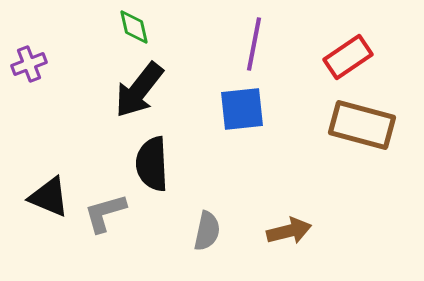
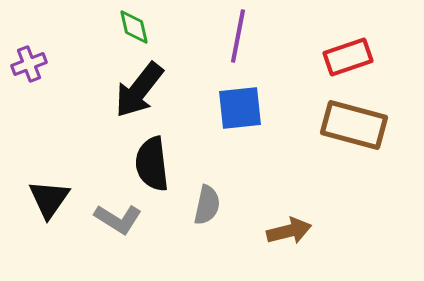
purple line: moved 16 px left, 8 px up
red rectangle: rotated 15 degrees clockwise
blue square: moved 2 px left, 1 px up
brown rectangle: moved 8 px left
black semicircle: rotated 4 degrees counterclockwise
black triangle: moved 2 px down; rotated 42 degrees clockwise
gray L-shape: moved 13 px right, 6 px down; rotated 132 degrees counterclockwise
gray semicircle: moved 26 px up
